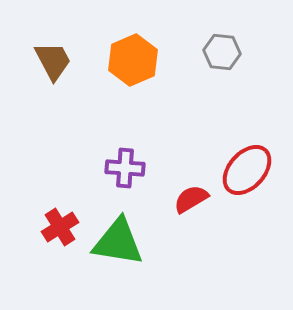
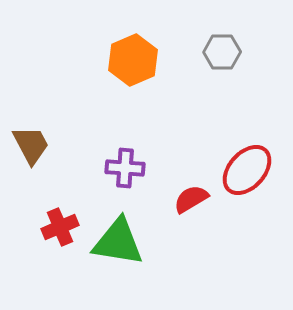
gray hexagon: rotated 6 degrees counterclockwise
brown trapezoid: moved 22 px left, 84 px down
red cross: rotated 9 degrees clockwise
